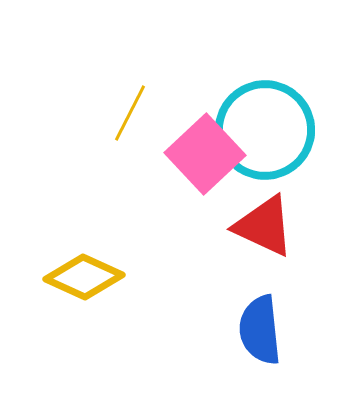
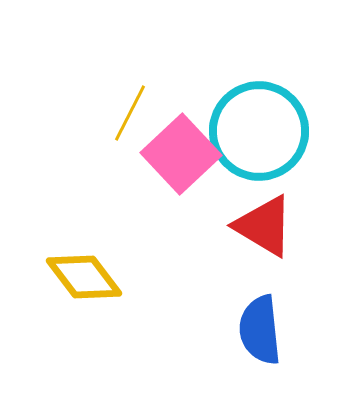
cyan circle: moved 6 px left, 1 px down
pink square: moved 24 px left
red triangle: rotated 6 degrees clockwise
yellow diamond: rotated 28 degrees clockwise
